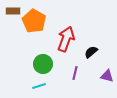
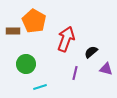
brown rectangle: moved 20 px down
green circle: moved 17 px left
purple triangle: moved 1 px left, 7 px up
cyan line: moved 1 px right, 1 px down
